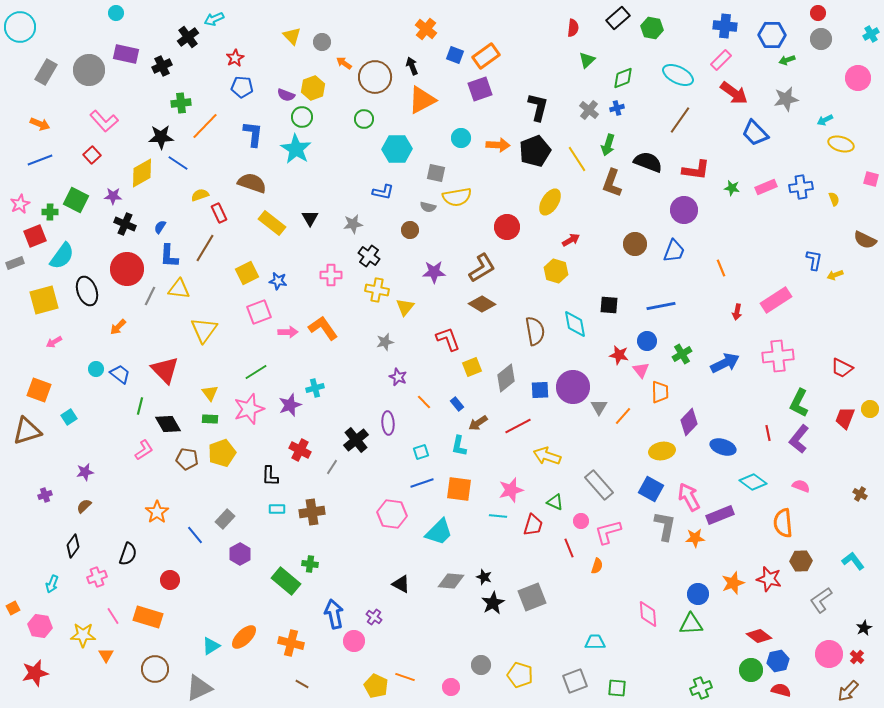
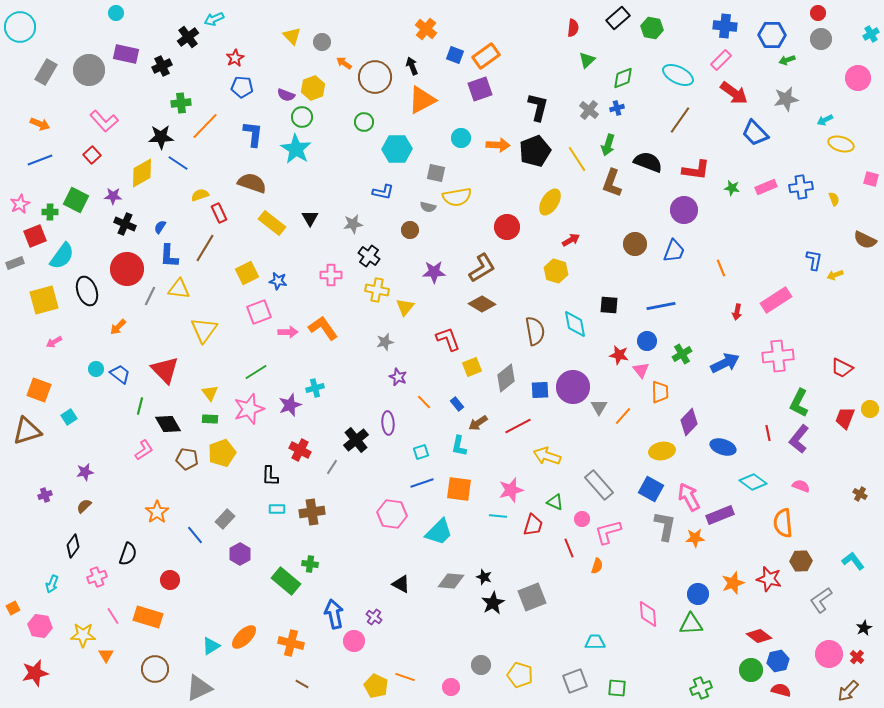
green circle at (364, 119): moved 3 px down
pink circle at (581, 521): moved 1 px right, 2 px up
